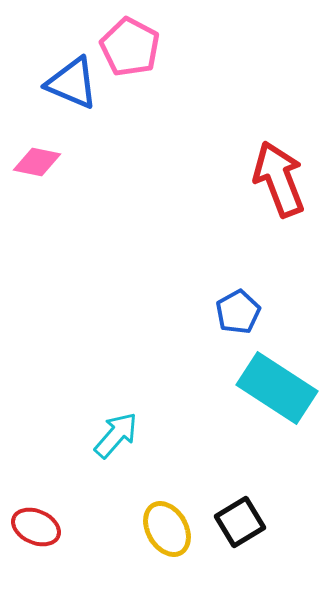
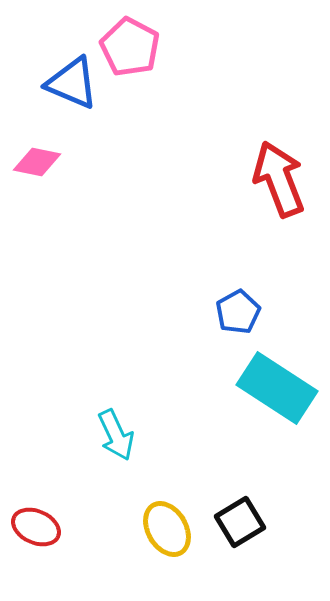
cyan arrow: rotated 114 degrees clockwise
